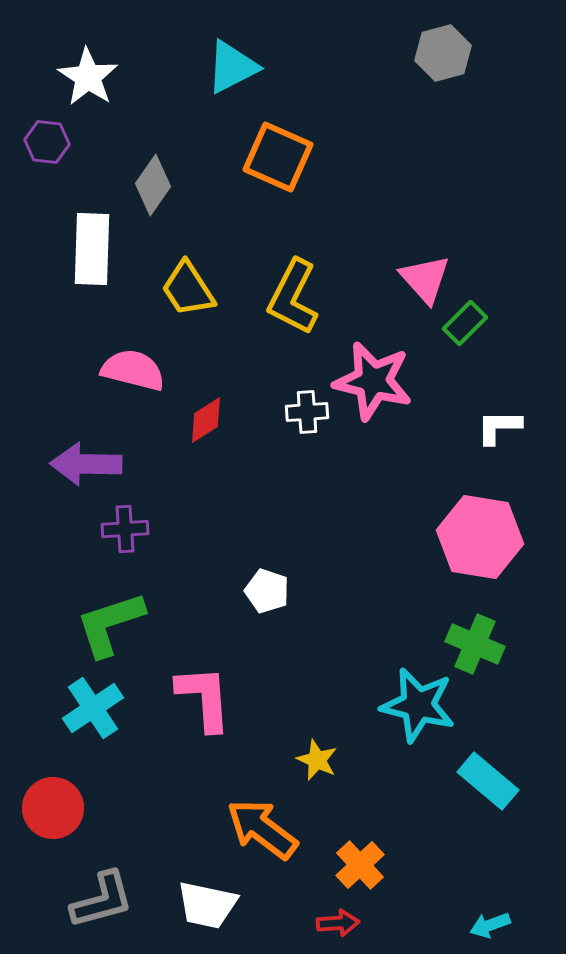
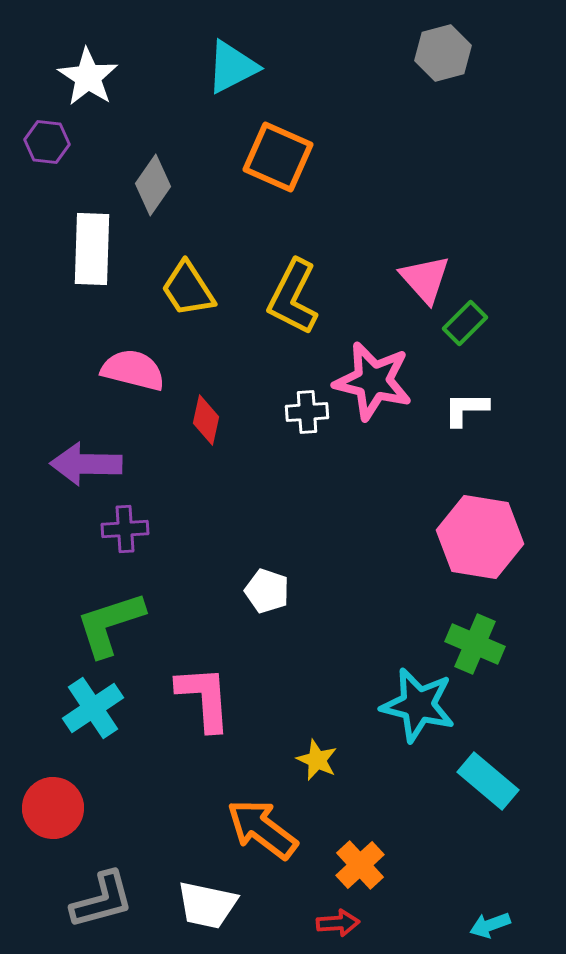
red diamond: rotated 45 degrees counterclockwise
white L-shape: moved 33 px left, 18 px up
